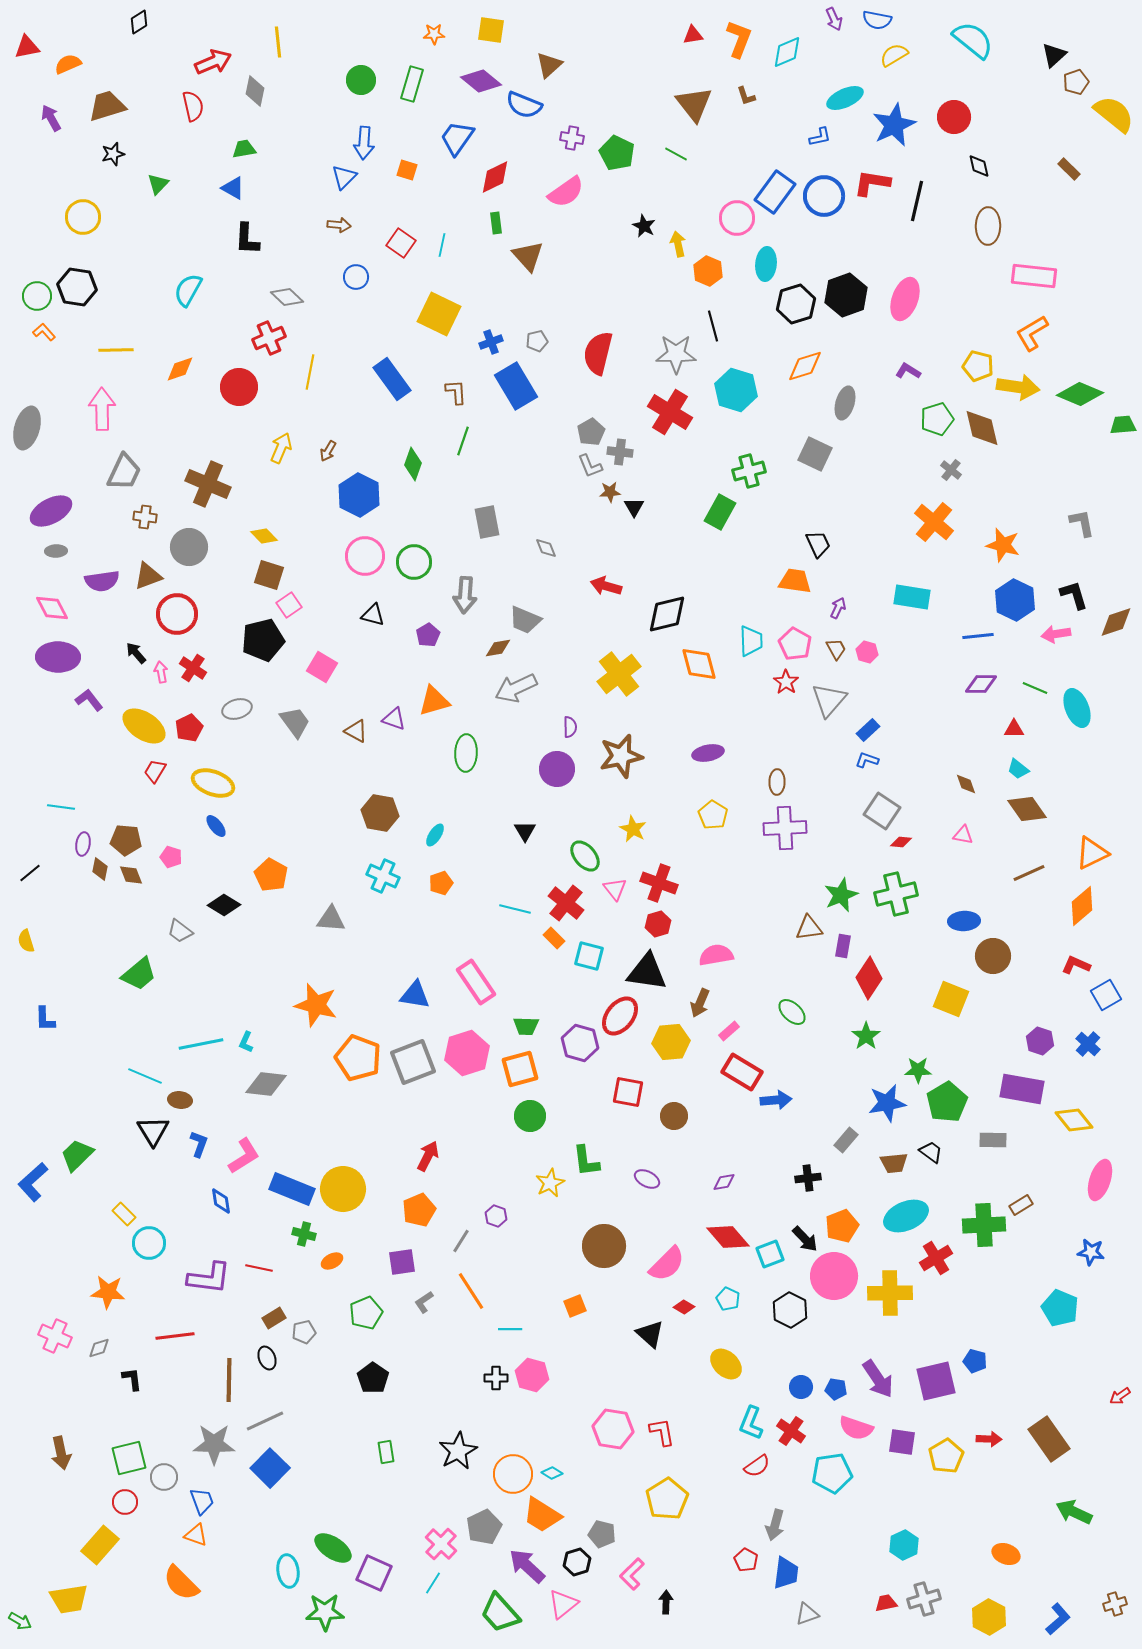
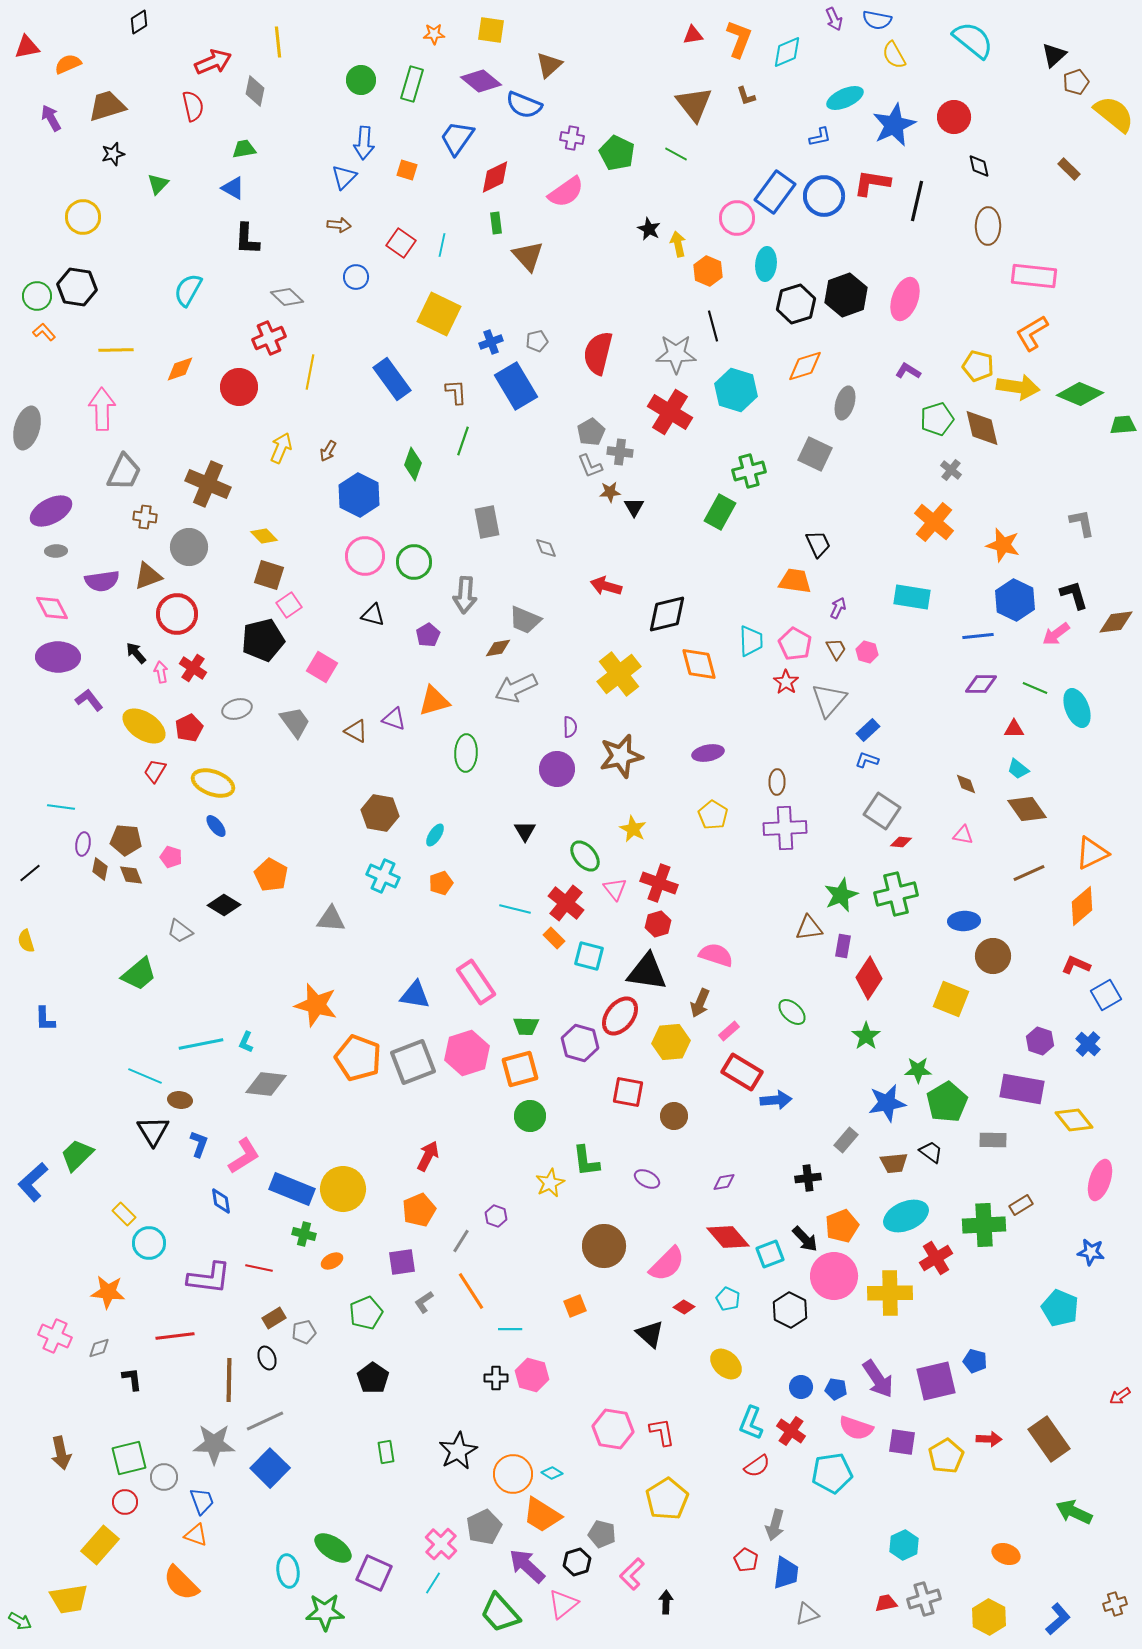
yellow semicircle at (894, 55): rotated 88 degrees counterclockwise
black star at (644, 226): moved 5 px right, 3 px down
brown diamond at (1116, 622): rotated 12 degrees clockwise
pink arrow at (1056, 634): rotated 28 degrees counterclockwise
pink semicircle at (716, 955): rotated 28 degrees clockwise
